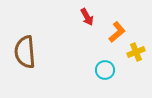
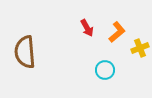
red arrow: moved 11 px down
yellow cross: moved 4 px right, 4 px up
